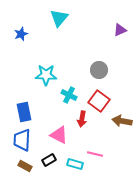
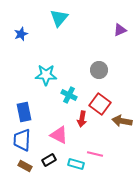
red square: moved 1 px right, 3 px down
cyan rectangle: moved 1 px right
